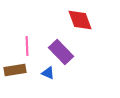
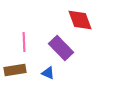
pink line: moved 3 px left, 4 px up
purple rectangle: moved 4 px up
